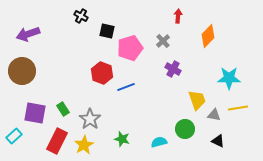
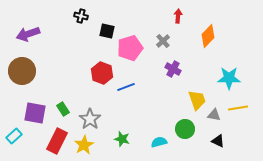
black cross: rotated 16 degrees counterclockwise
